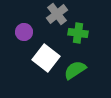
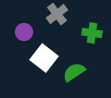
green cross: moved 14 px right
white square: moved 2 px left
green semicircle: moved 1 px left, 2 px down
